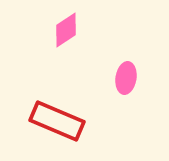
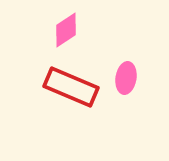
red rectangle: moved 14 px right, 34 px up
